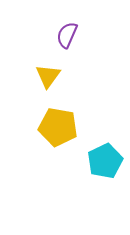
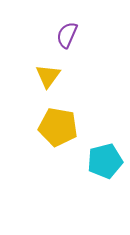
cyan pentagon: rotated 12 degrees clockwise
